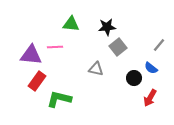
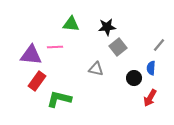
blue semicircle: rotated 56 degrees clockwise
